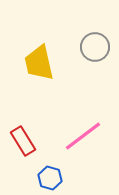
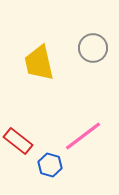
gray circle: moved 2 px left, 1 px down
red rectangle: moved 5 px left; rotated 20 degrees counterclockwise
blue hexagon: moved 13 px up
